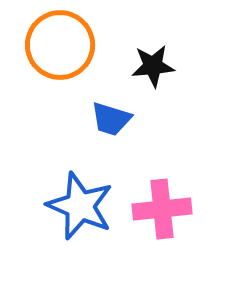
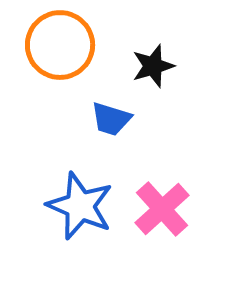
black star: rotated 12 degrees counterclockwise
pink cross: rotated 36 degrees counterclockwise
